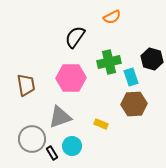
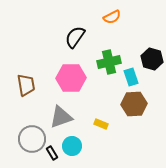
gray triangle: moved 1 px right
